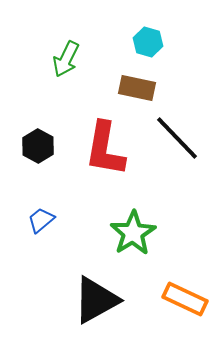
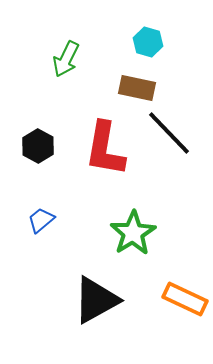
black line: moved 8 px left, 5 px up
